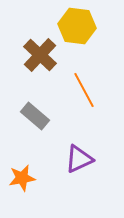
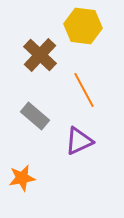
yellow hexagon: moved 6 px right
purple triangle: moved 18 px up
